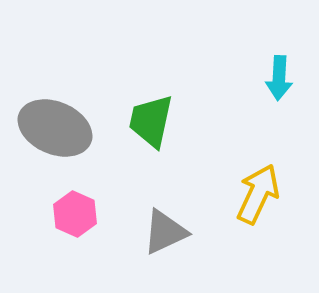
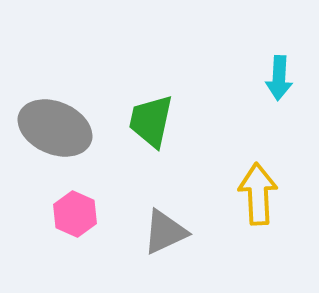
yellow arrow: rotated 28 degrees counterclockwise
